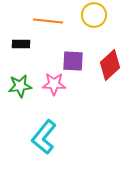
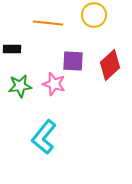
orange line: moved 2 px down
black rectangle: moved 9 px left, 5 px down
pink star: rotated 15 degrees clockwise
